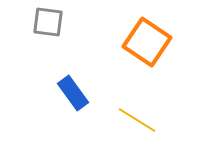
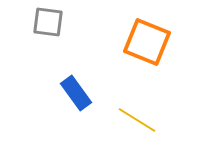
orange square: rotated 12 degrees counterclockwise
blue rectangle: moved 3 px right
